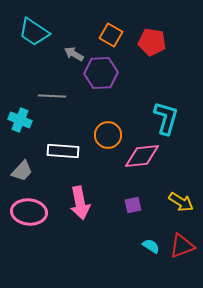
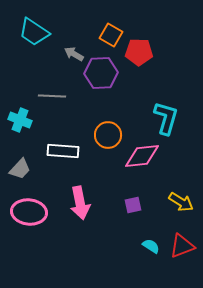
red pentagon: moved 13 px left, 10 px down; rotated 8 degrees counterclockwise
gray trapezoid: moved 2 px left, 2 px up
